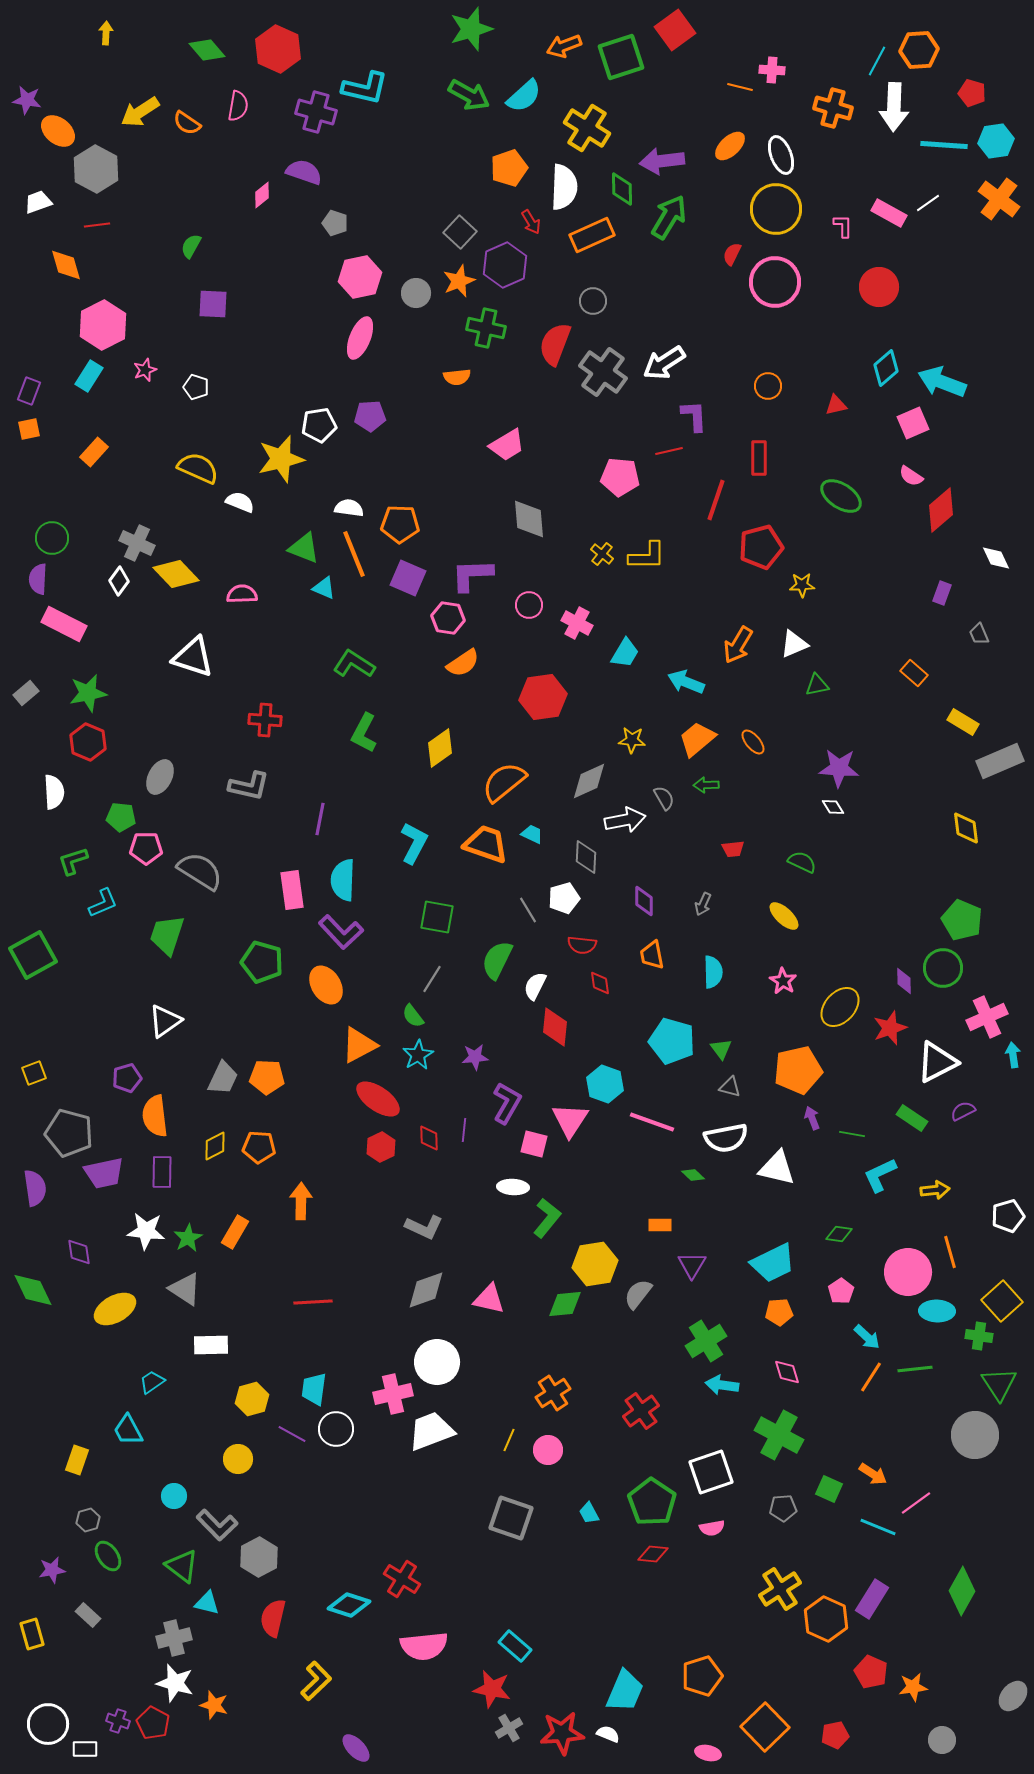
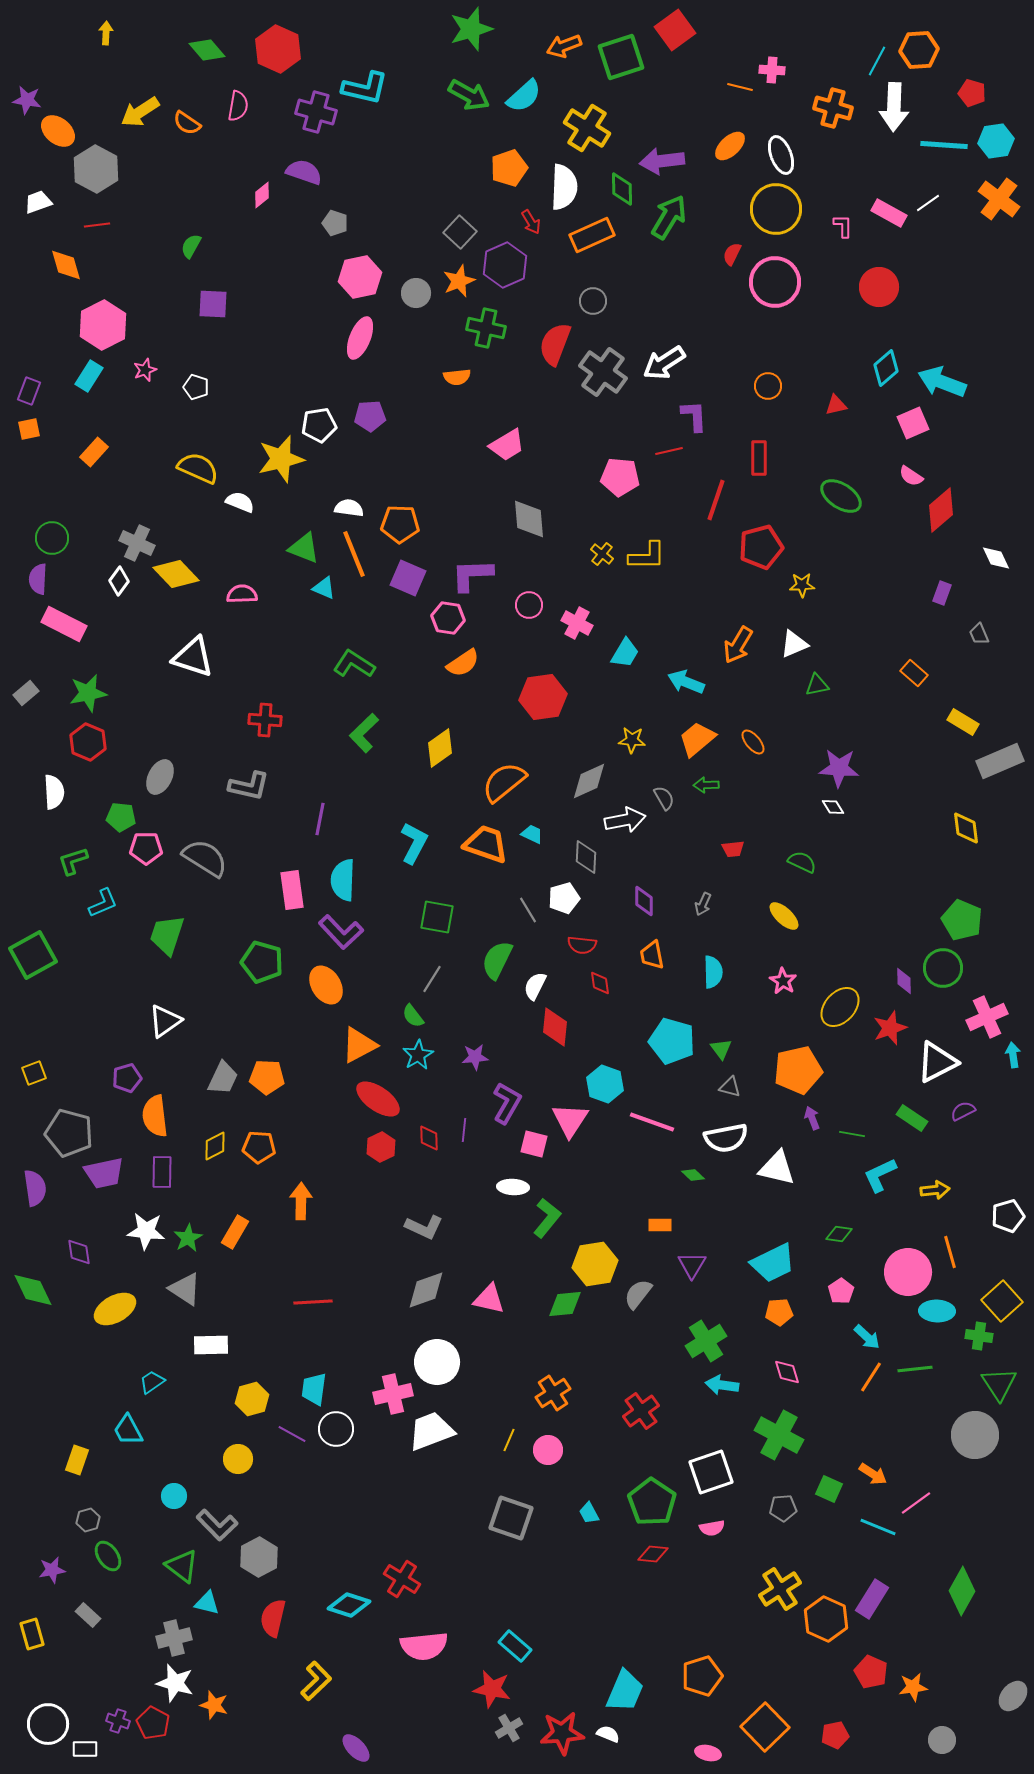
green L-shape at (364, 733): rotated 18 degrees clockwise
gray semicircle at (200, 871): moved 5 px right, 13 px up
